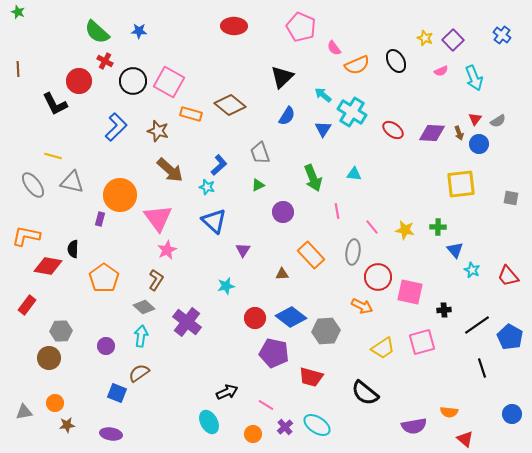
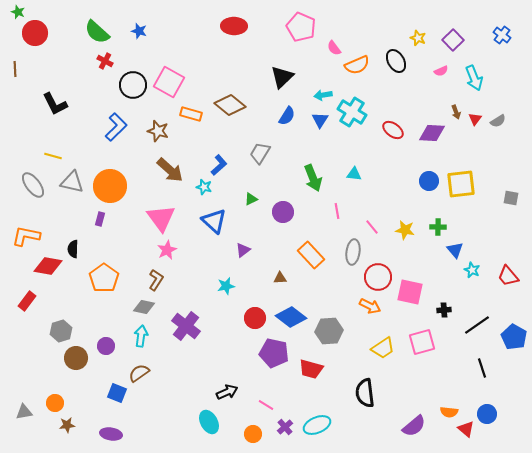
blue star at (139, 31): rotated 14 degrees clockwise
yellow star at (425, 38): moved 7 px left
brown line at (18, 69): moved 3 px left
red circle at (79, 81): moved 44 px left, 48 px up
black circle at (133, 81): moved 4 px down
cyan arrow at (323, 95): rotated 48 degrees counterclockwise
blue triangle at (323, 129): moved 3 px left, 9 px up
brown arrow at (459, 133): moved 3 px left, 21 px up
blue circle at (479, 144): moved 50 px left, 37 px down
gray trapezoid at (260, 153): rotated 50 degrees clockwise
green triangle at (258, 185): moved 7 px left, 14 px down
cyan star at (207, 187): moved 3 px left
orange circle at (120, 195): moved 10 px left, 9 px up
pink triangle at (158, 218): moved 3 px right
purple triangle at (243, 250): rotated 21 degrees clockwise
brown triangle at (282, 274): moved 2 px left, 4 px down
red rectangle at (27, 305): moved 4 px up
orange arrow at (362, 306): moved 8 px right
gray diamond at (144, 307): rotated 30 degrees counterclockwise
purple cross at (187, 322): moved 1 px left, 4 px down
gray hexagon at (61, 331): rotated 15 degrees counterclockwise
gray hexagon at (326, 331): moved 3 px right
blue pentagon at (510, 337): moved 4 px right
brown circle at (49, 358): moved 27 px right
red trapezoid at (311, 377): moved 8 px up
black semicircle at (365, 393): rotated 44 degrees clockwise
blue circle at (512, 414): moved 25 px left
cyan ellipse at (317, 425): rotated 56 degrees counterclockwise
purple semicircle at (414, 426): rotated 30 degrees counterclockwise
red triangle at (465, 439): moved 1 px right, 10 px up
